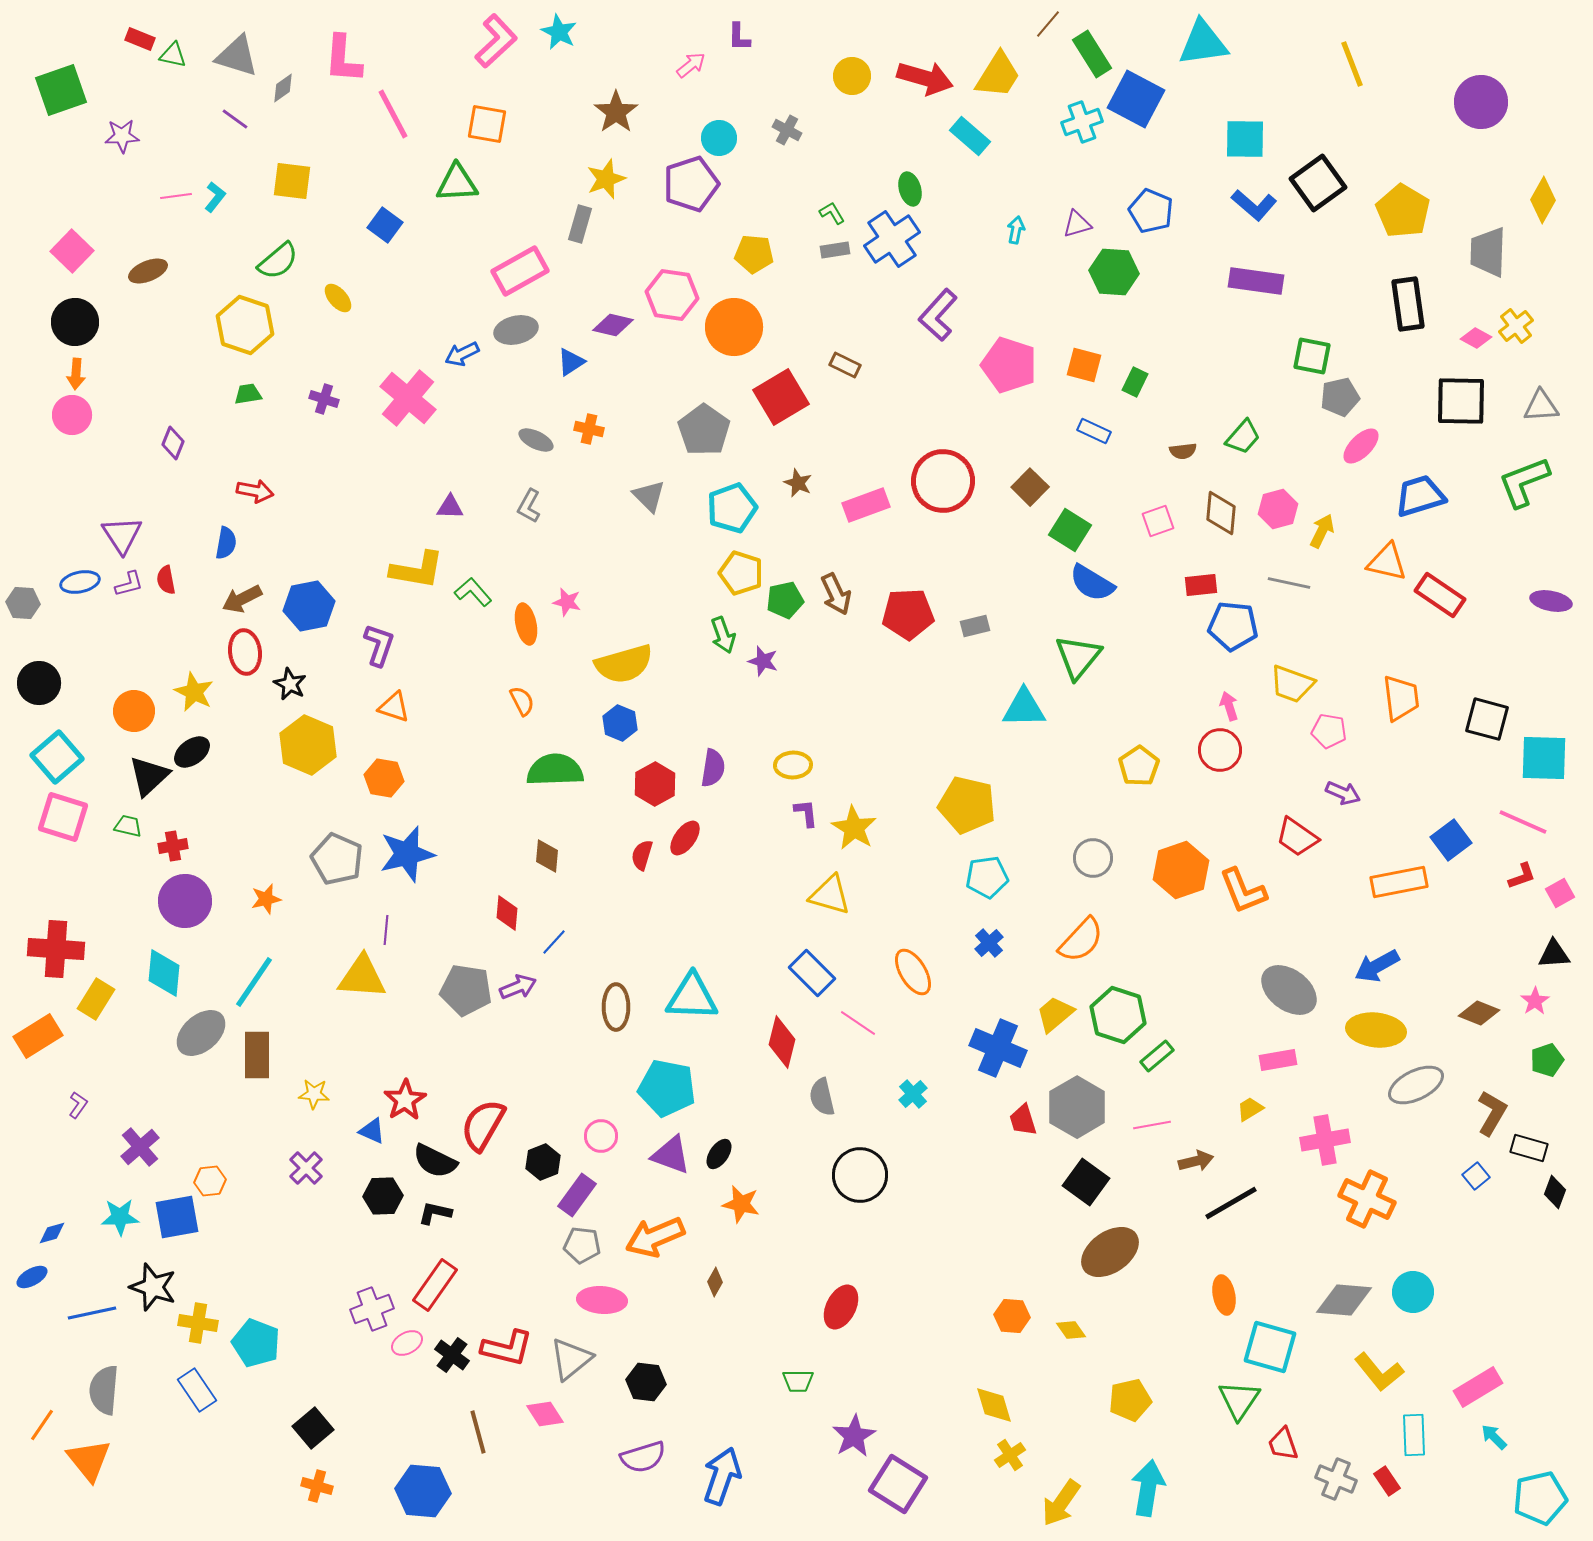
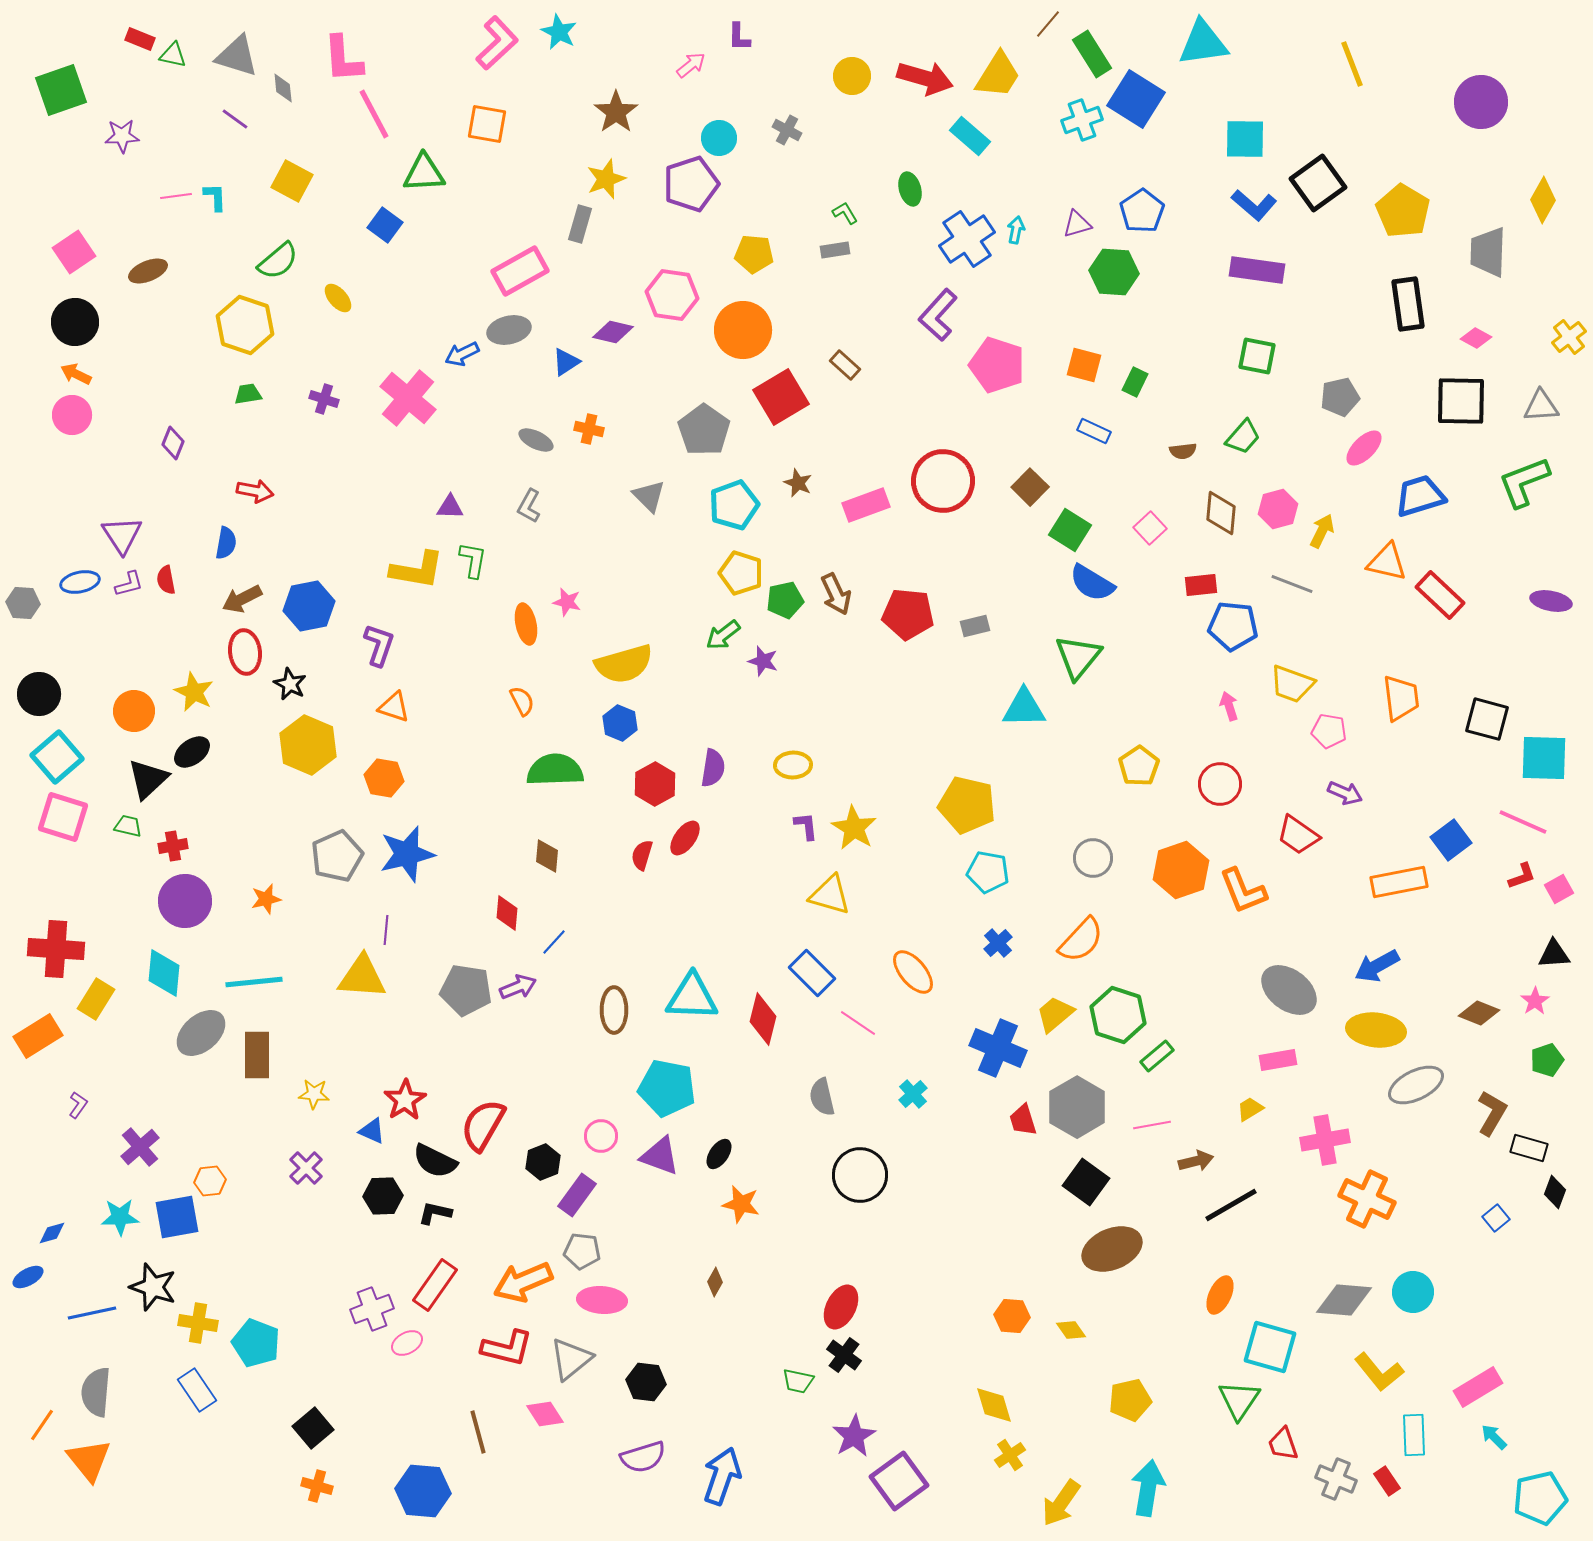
pink L-shape at (496, 41): moved 1 px right, 2 px down
pink L-shape at (343, 59): rotated 8 degrees counterclockwise
gray diamond at (283, 88): rotated 60 degrees counterclockwise
blue square at (1136, 99): rotated 4 degrees clockwise
pink line at (393, 114): moved 19 px left
cyan cross at (1082, 122): moved 2 px up
yellow square at (292, 181): rotated 21 degrees clockwise
green triangle at (457, 183): moved 33 px left, 10 px up
cyan L-shape at (215, 197): rotated 40 degrees counterclockwise
blue pentagon at (1151, 211): moved 9 px left; rotated 15 degrees clockwise
green L-shape at (832, 213): moved 13 px right
blue cross at (892, 239): moved 75 px right
pink square at (72, 251): moved 2 px right, 1 px down; rotated 12 degrees clockwise
purple rectangle at (1256, 281): moved 1 px right, 11 px up
purple diamond at (613, 325): moved 7 px down
yellow cross at (1516, 326): moved 53 px right, 11 px down
orange circle at (734, 327): moved 9 px right, 3 px down
gray ellipse at (516, 330): moved 7 px left
green square at (1312, 356): moved 55 px left
blue triangle at (571, 362): moved 5 px left
brown rectangle at (845, 365): rotated 16 degrees clockwise
pink pentagon at (1009, 365): moved 12 px left
orange arrow at (76, 374): rotated 112 degrees clockwise
pink ellipse at (1361, 446): moved 3 px right, 2 px down
cyan pentagon at (732, 508): moved 2 px right, 3 px up
pink square at (1158, 521): moved 8 px left, 7 px down; rotated 24 degrees counterclockwise
gray line at (1289, 583): moved 3 px right, 1 px down; rotated 9 degrees clockwise
green L-shape at (473, 592): moved 32 px up; rotated 51 degrees clockwise
red rectangle at (1440, 595): rotated 9 degrees clockwise
red pentagon at (908, 614): rotated 9 degrees clockwise
green arrow at (723, 635): rotated 72 degrees clockwise
black circle at (39, 683): moved 11 px down
red circle at (1220, 750): moved 34 px down
black triangle at (149, 776): moved 1 px left, 3 px down
purple arrow at (1343, 793): moved 2 px right
purple L-shape at (806, 813): moved 13 px down
red trapezoid at (1297, 837): moved 1 px right, 2 px up
gray pentagon at (337, 859): moved 3 px up; rotated 24 degrees clockwise
cyan pentagon at (987, 877): moved 1 px right, 5 px up; rotated 18 degrees clockwise
pink square at (1560, 893): moved 1 px left, 4 px up
blue cross at (989, 943): moved 9 px right
orange ellipse at (913, 972): rotated 9 degrees counterclockwise
cyan line at (254, 982): rotated 50 degrees clockwise
brown ellipse at (616, 1007): moved 2 px left, 3 px down
red diamond at (782, 1042): moved 19 px left, 23 px up
purple triangle at (671, 1155): moved 11 px left, 1 px down
blue square at (1476, 1176): moved 20 px right, 42 px down
black line at (1231, 1203): moved 2 px down
orange arrow at (655, 1237): moved 132 px left, 45 px down
gray pentagon at (582, 1245): moved 6 px down
brown ellipse at (1110, 1252): moved 2 px right, 3 px up; rotated 12 degrees clockwise
blue ellipse at (32, 1277): moved 4 px left
orange ellipse at (1224, 1295): moved 4 px left; rotated 36 degrees clockwise
black cross at (452, 1355): moved 392 px right
green trapezoid at (798, 1381): rotated 12 degrees clockwise
gray semicircle at (104, 1390): moved 8 px left, 2 px down
purple square at (898, 1484): moved 1 px right, 3 px up; rotated 22 degrees clockwise
